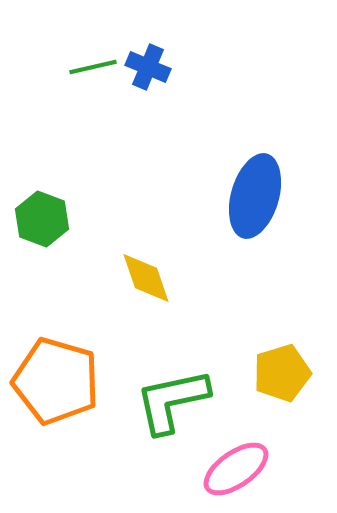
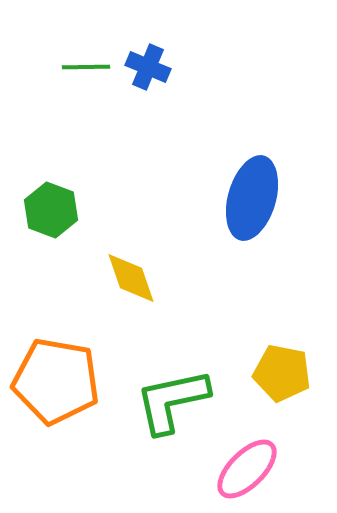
green line: moved 7 px left; rotated 12 degrees clockwise
blue ellipse: moved 3 px left, 2 px down
green hexagon: moved 9 px right, 9 px up
yellow diamond: moved 15 px left
yellow pentagon: rotated 28 degrees clockwise
orange pentagon: rotated 6 degrees counterclockwise
pink ellipse: moved 11 px right; rotated 10 degrees counterclockwise
